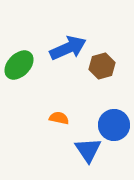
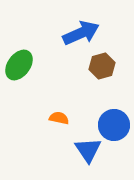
blue arrow: moved 13 px right, 15 px up
green ellipse: rotated 8 degrees counterclockwise
